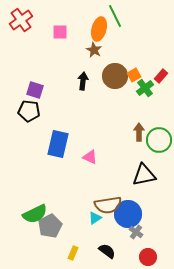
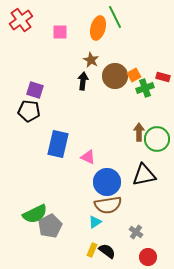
green line: moved 1 px down
orange ellipse: moved 1 px left, 1 px up
brown star: moved 3 px left, 10 px down
red rectangle: moved 2 px right, 1 px down; rotated 64 degrees clockwise
green cross: rotated 18 degrees clockwise
green circle: moved 2 px left, 1 px up
pink triangle: moved 2 px left
blue circle: moved 21 px left, 32 px up
cyan triangle: moved 4 px down
yellow rectangle: moved 19 px right, 3 px up
